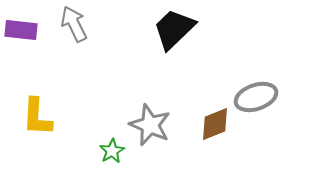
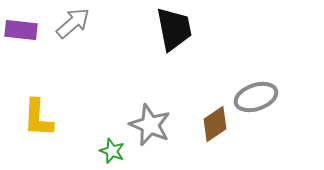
gray arrow: moved 1 px left, 1 px up; rotated 75 degrees clockwise
black trapezoid: rotated 123 degrees clockwise
yellow L-shape: moved 1 px right, 1 px down
brown diamond: rotated 12 degrees counterclockwise
green star: rotated 20 degrees counterclockwise
